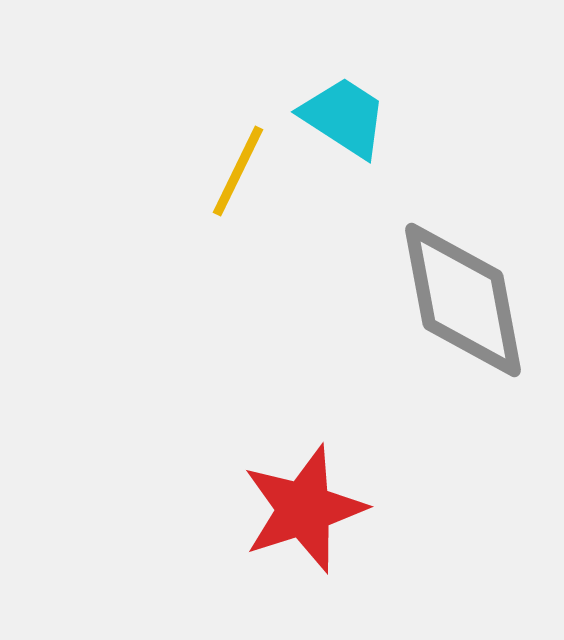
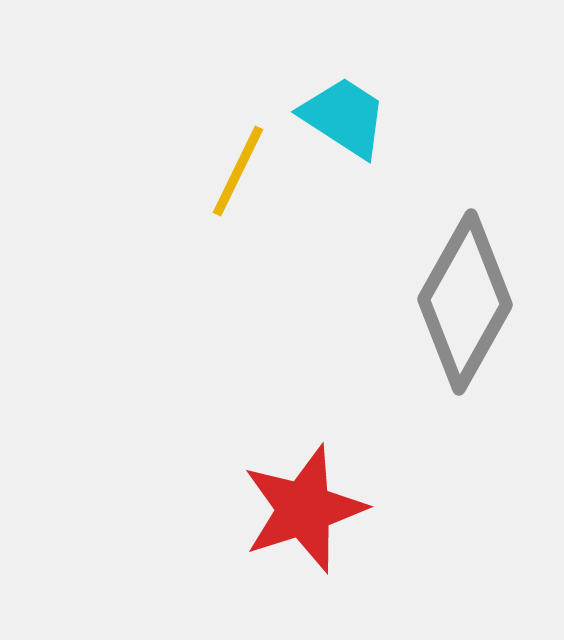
gray diamond: moved 2 px right, 2 px down; rotated 40 degrees clockwise
